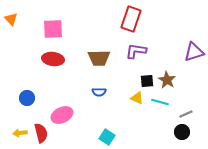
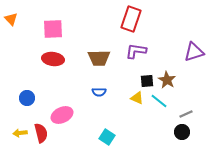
cyan line: moved 1 px left, 1 px up; rotated 24 degrees clockwise
